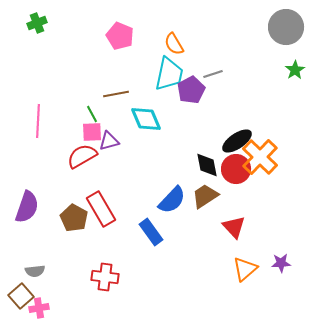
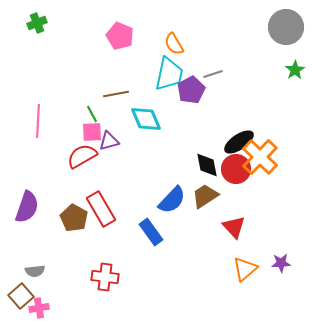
black ellipse: moved 2 px right, 1 px down
